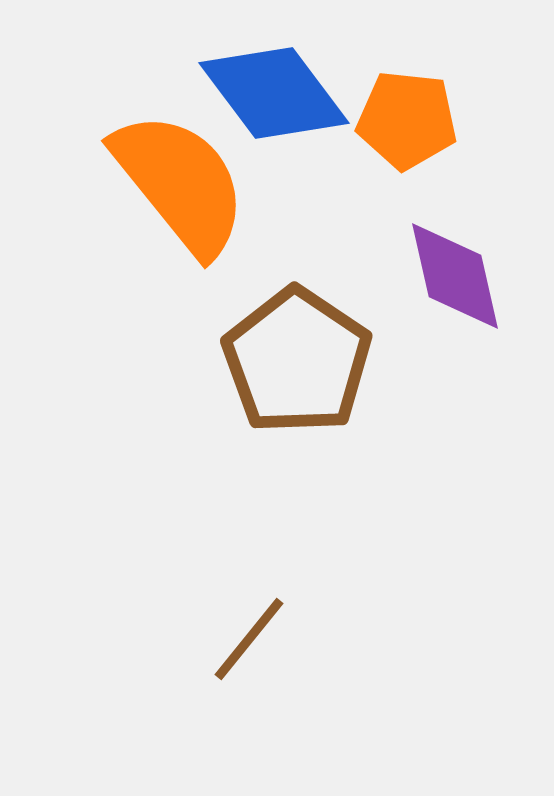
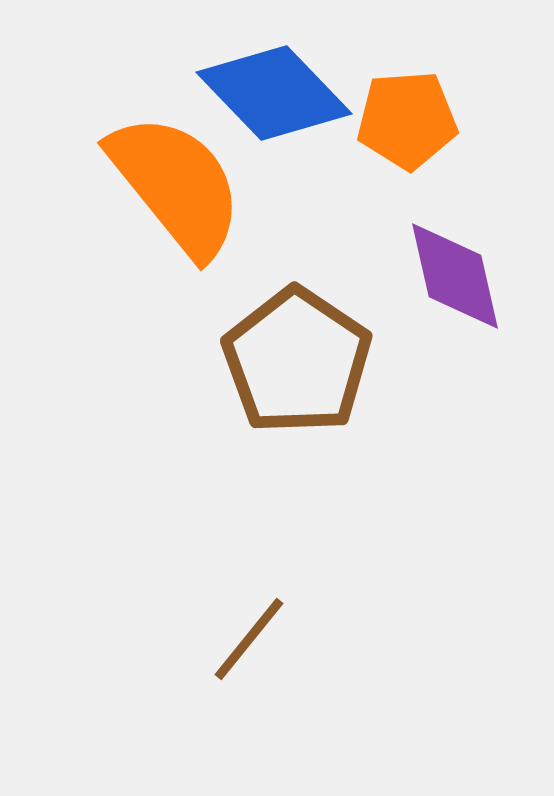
blue diamond: rotated 7 degrees counterclockwise
orange pentagon: rotated 10 degrees counterclockwise
orange semicircle: moved 4 px left, 2 px down
